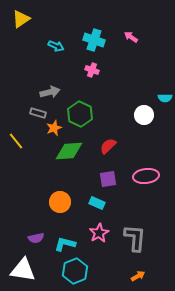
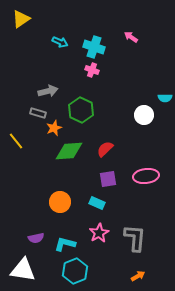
cyan cross: moved 7 px down
cyan arrow: moved 4 px right, 4 px up
gray arrow: moved 2 px left, 1 px up
green hexagon: moved 1 px right, 4 px up
red semicircle: moved 3 px left, 3 px down
